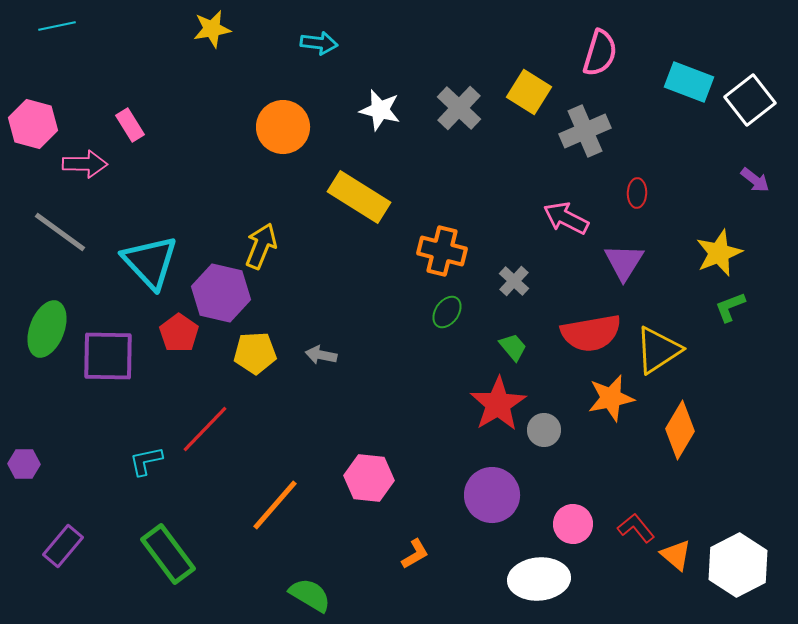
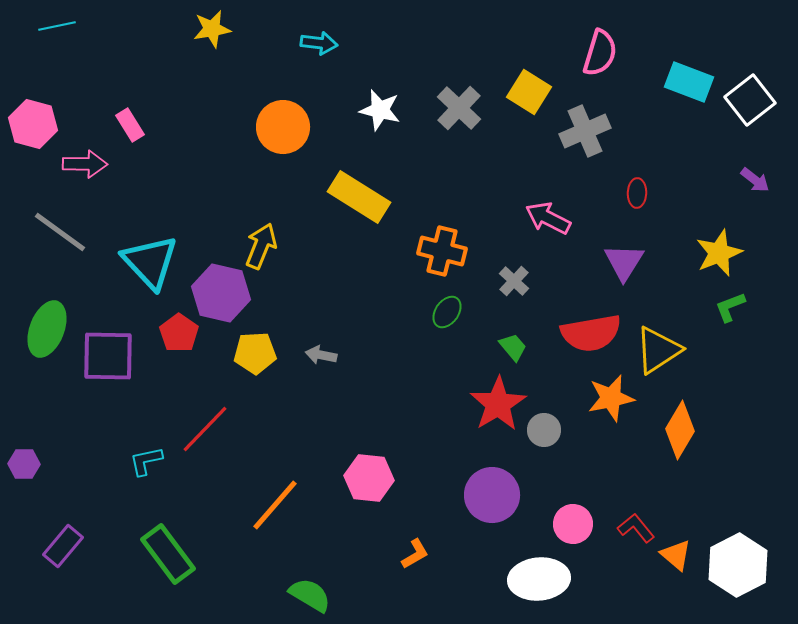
pink arrow at (566, 218): moved 18 px left
